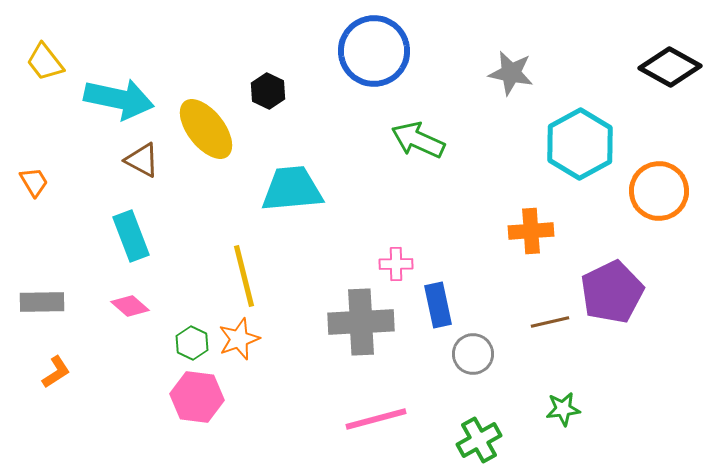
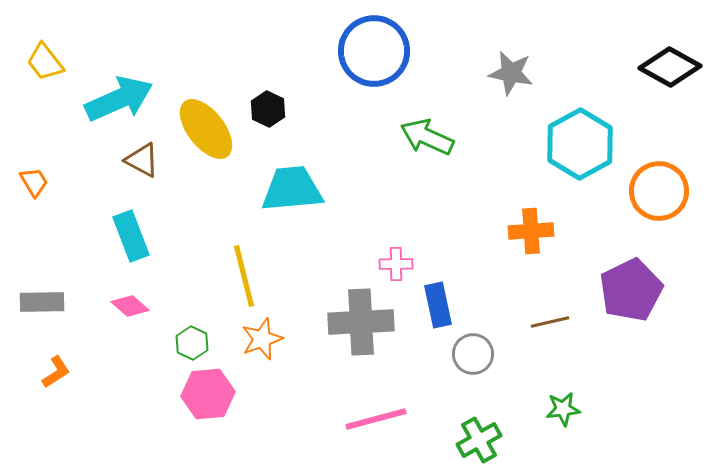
black hexagon: moved 18 px down
cyan arrow: rotated 36 degrees counterclockwise
green arrow: moved 9 px right, 3 px up
purple pentagon: moved 19 px right, 2 px up
orange star: moved 23 px right
pink hexagon: moved 11 px right, 3 px up; rotated 12 degrees counterclockwise
